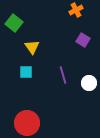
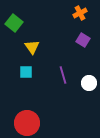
orange cross: moved 4 px right, 3 px down
